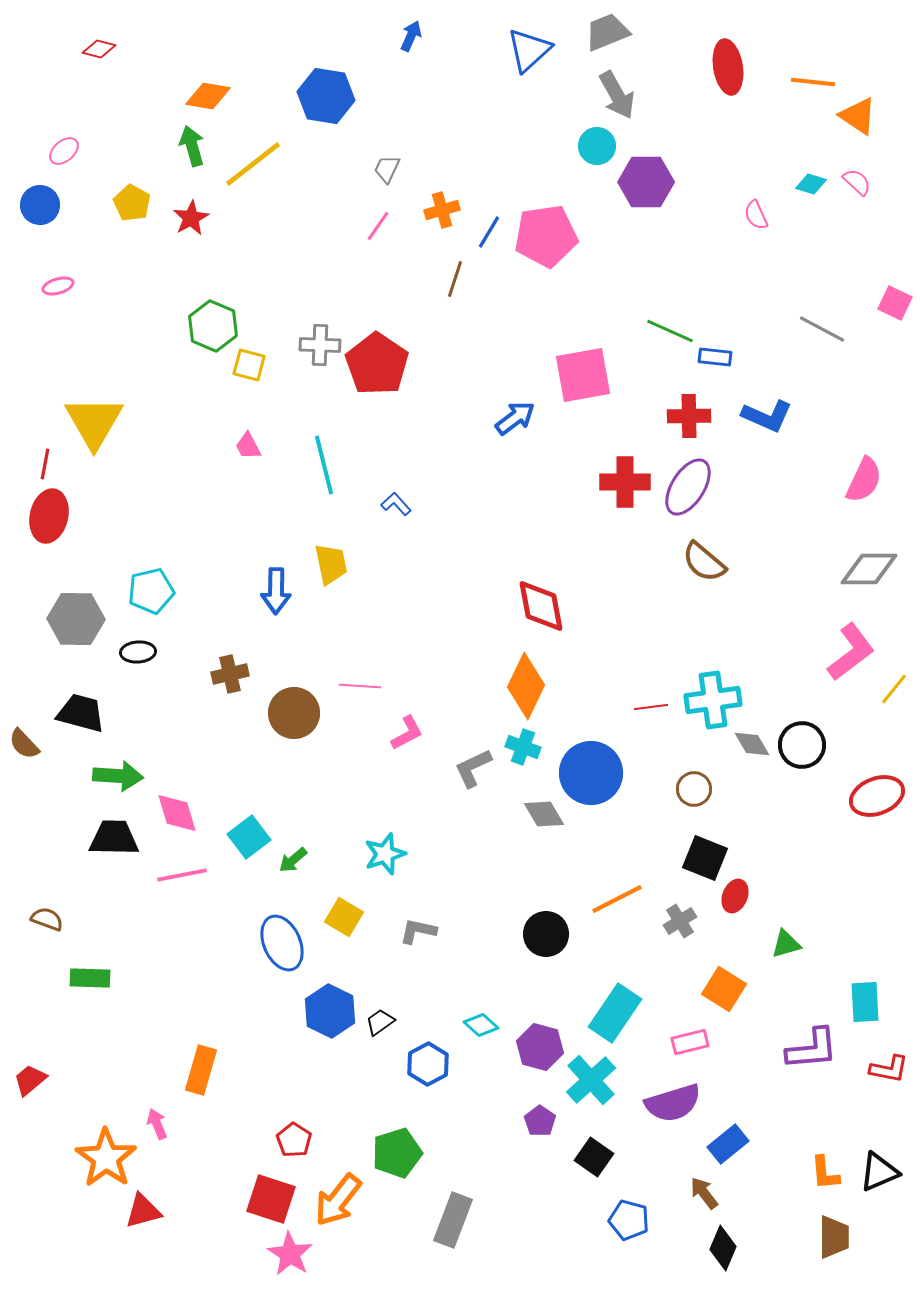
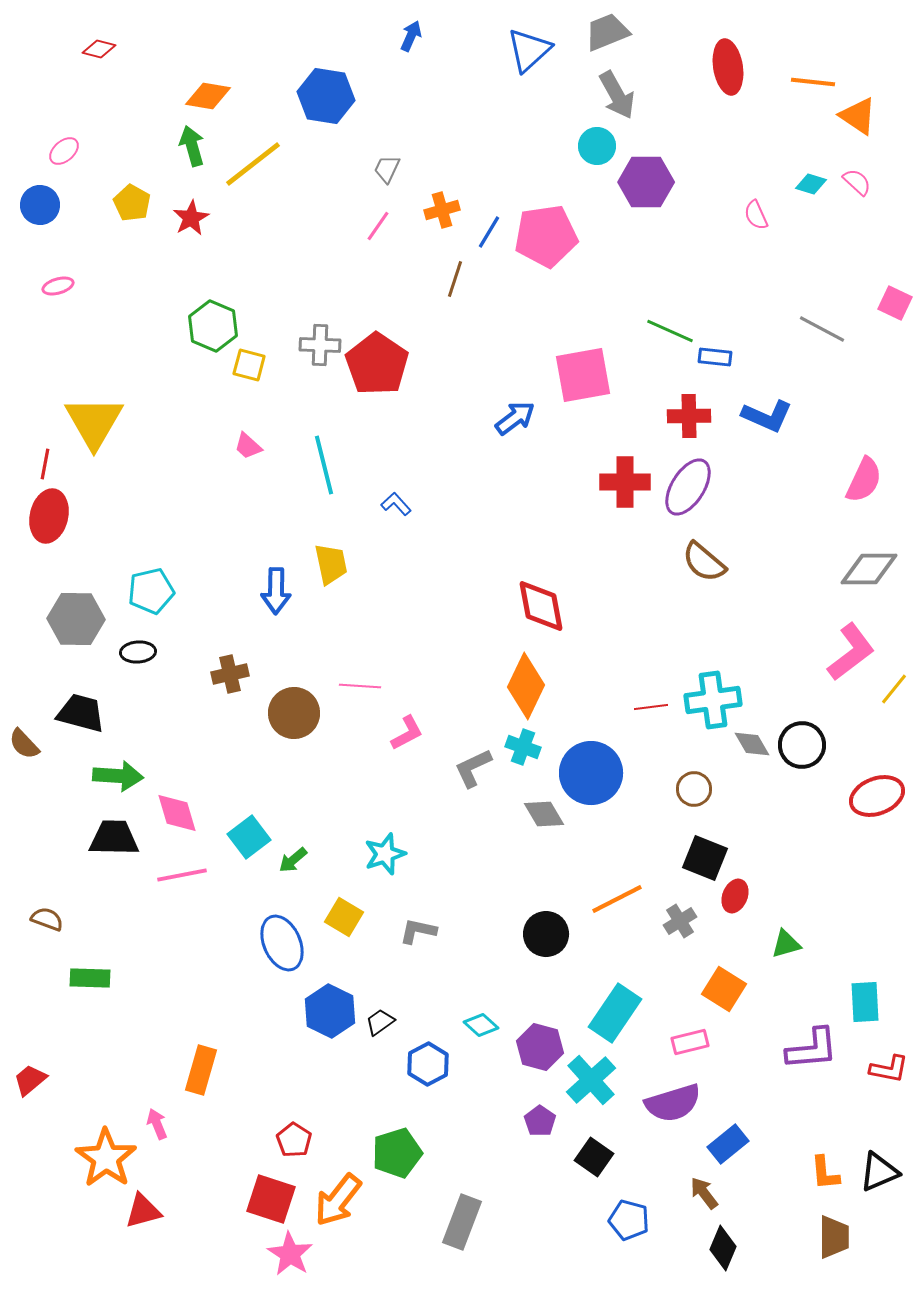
pink trapezoid at (248, 446): rotated 20 degrees counterclockwise
gray rectangle at (453, 1220): moved 9 px right, 2 px down
